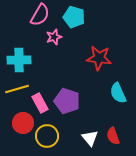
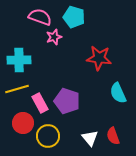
pink semicircle: moved 2 px down; rotated 100 degrees counterclockwise
yellow circle: moved 1 px right
